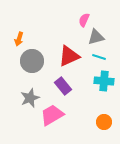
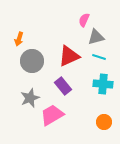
cyan cross: moved 1 px left, 3 px down
